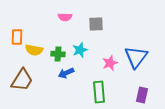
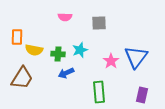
gray square: moved 3 px right, 1 px up
pink star: moved 1 px right, 2 px up; rotated 14 degrees counterclockwise
brown trapezoid: moved 2 px up
